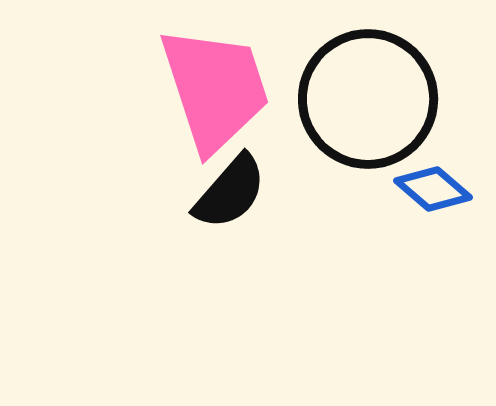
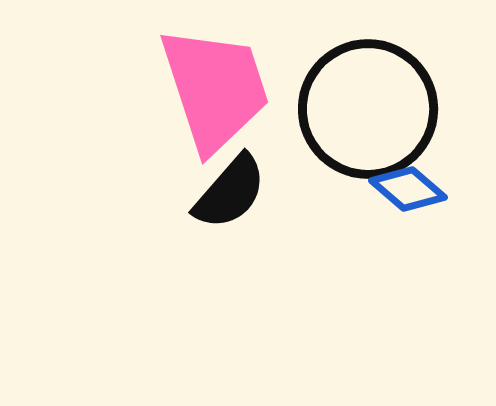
black circle: moved 10 px down
blue diamond: moved 25 px left
